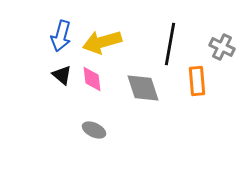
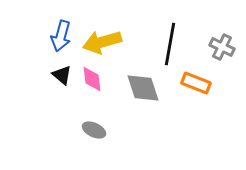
orange rectangle: moved 1 px left, 2 px down; rotated 64 degrees counterclockwise
